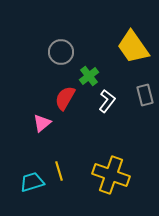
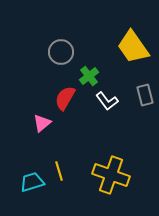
white L-shape: rotated 105 degrees clockwise
